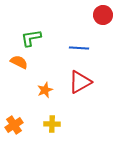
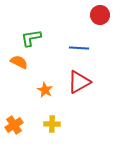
red circle: moved 3 px left
red triangle: moved 1 px left
orange star: rotated 21 degrees counterclockwise
